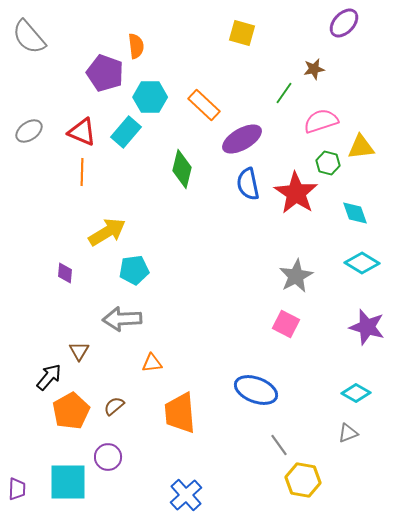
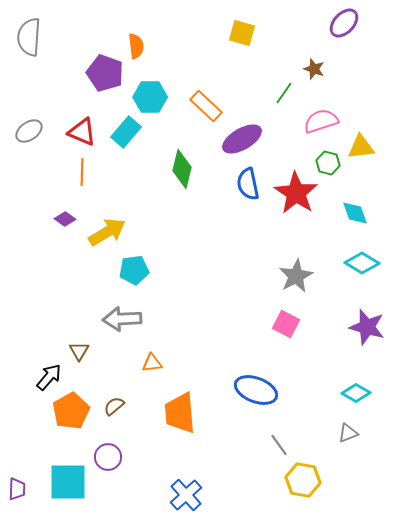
gray semicircle at (29, 37): rotated 45 degrees clockwise
brown star at (314, 69): rotated 30 degrees clockwise
orange rectangle at (204, 105): moved 2 px right, 1 px down
purple diamond at (65, 273): moved 54 px up; rotated 60 degrees counterclockwise
